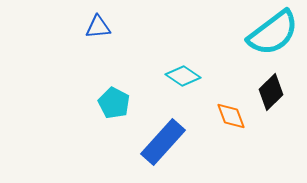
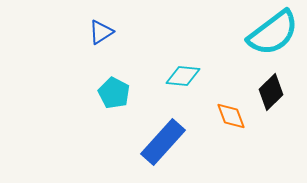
blue triangle: moved 3 px right, 5 px down; rotated 28 degrees counterclockwise
cyan diamond: rotated 28 degrees counterclockwise
cyan pentagon: moved 10 px up
